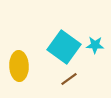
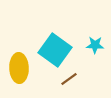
cyan square: moved 9 px left, 3 px down
yellow ellipse: moved 2 px down
